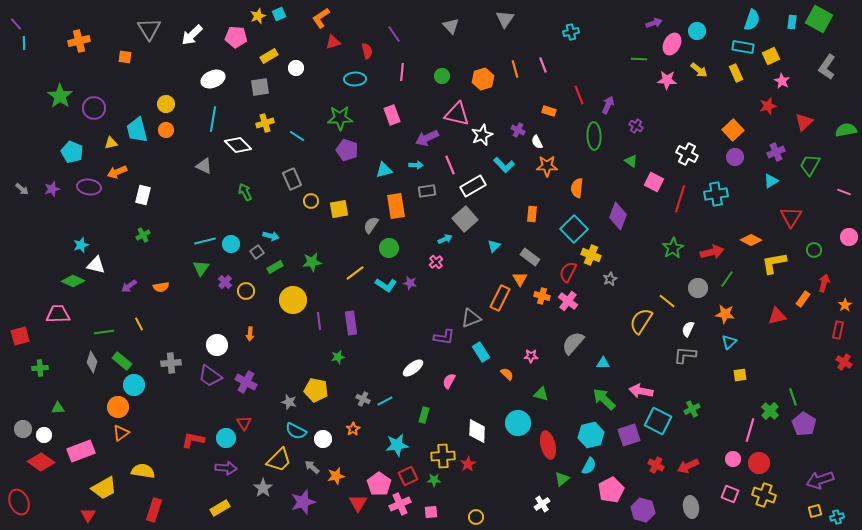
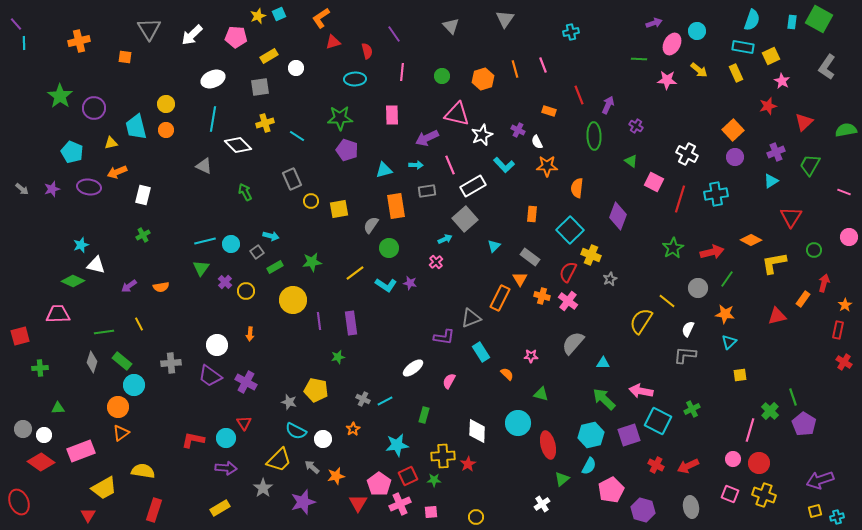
pink rectangle at (392, 115): rotated 18 degrees clockwise
cyan trapezoid at (137, 130): moved 1 px left, 3 px up
cyan square at (574, 229): moved 4 px left, 1 px down
